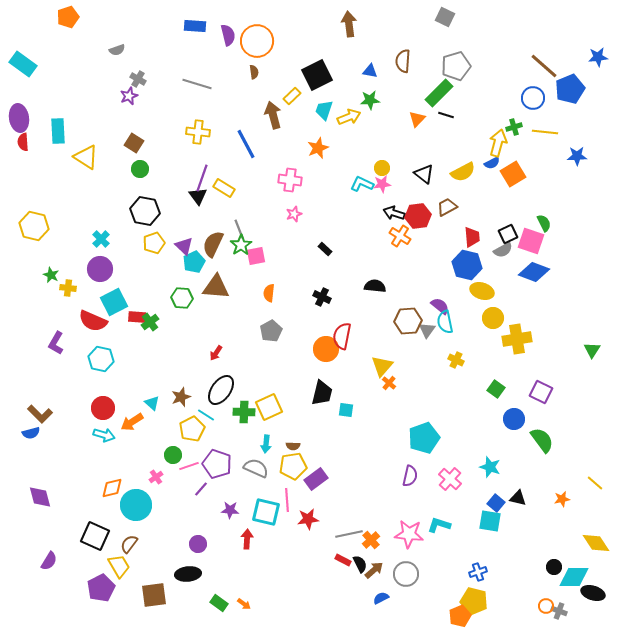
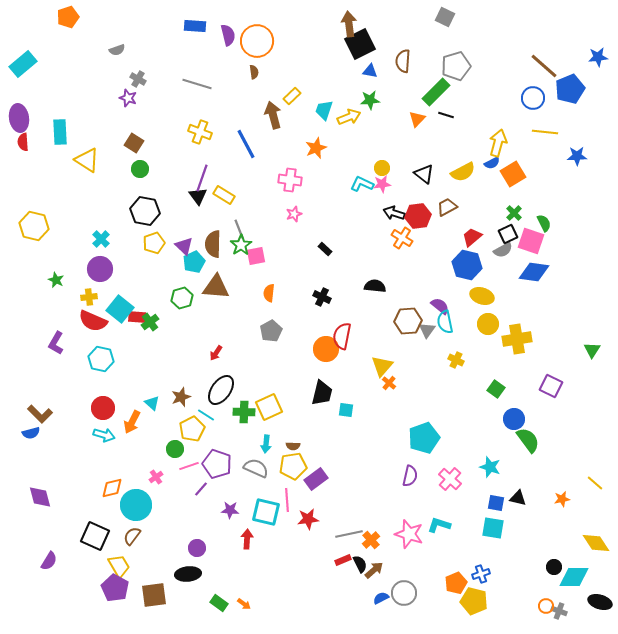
cyan rectangle at (23, 64): rotated 76 degrees counterclockwise
black square at (317, 75): moved 43 px right, 31 px up
green rectangle at (439, 93): moved 3 px left, 1 px up
purple star at (129, 96): moved 1 px left, 2 px down; rotated 30 degrees counterclockwise
green cross at (514, 127): moved 86 px down; rotated 28 degrees counterclockwise
cyan rectangle at (58, 131): moved 2 px right, 1 px down
yellow cross at (198, 132): moved 2 px right; rotated 15 degrees clockwise
orange star at (318, 148): moved 2 px left
yellow triangle at (86, 157): moved 1 px right, 3 px down
yellow rectangle at (224, 188): moved 7 px down
orange cross at (400, 236): moved 2 px right, 2 px down
red trapezoid at (472, 237): rotated 125 degrees counterclockwise
brown semicircle at (213, 244): rotated 24 degrees counterclockwise
blue diamond at (534, 272): rotated 12 degrees counterclockwise
green star at (51, 275): moved 5 px right, 5 px down
yellow cross at (68, 288): moved 21 px right, 9 px down; rotated 14 degrees counterclockwise
yellow ellipse at (482, 291): moved 5 px down
green hexagon at (182, 298): rotated 20 degrees counterclockwise
cyan square at (114, 302): moved 6 px right, 7 px down; rotated 24 degrees counterclockwise
yellow circle at (493, 318): moved 5 px left, 6 px down
purple square at (541, 392): moved 10 px right, 6 px up
orange arrow at (132, 422): rotated 30 degrees counterclockwise
green semicircle at (542, 440): moved 14 px left
green circle at (173, 455): moved 2 px right, 6 px up
blue square at (496, 503): rotated 30 degrees counterclockwise
cyan square at (490, 521): moved 3 px right, 7 px down
pink star at (409, 534): rotated 12 degrees clockwise
brown semicircle at (129, 544): moved 3 px right, 8 px up
purple circle at (198, 544): moved 1 px left, 4 px down
red rectangle at (343, 560): rotated 49 degrees counterclockwise
blue cross at (478, 572): moved 3 px right, 2 px down
gray circle at (406, 574): moved 2 px left, 19 px down
purple pentagon at (101, 588): moved 14 px right; rotated 16 degrees counterclockwise
black ellipse at (593, 593): moved 7 px right, 9 px down
orange pentagon at (460, 616): moved 4 px left, 33 px up
